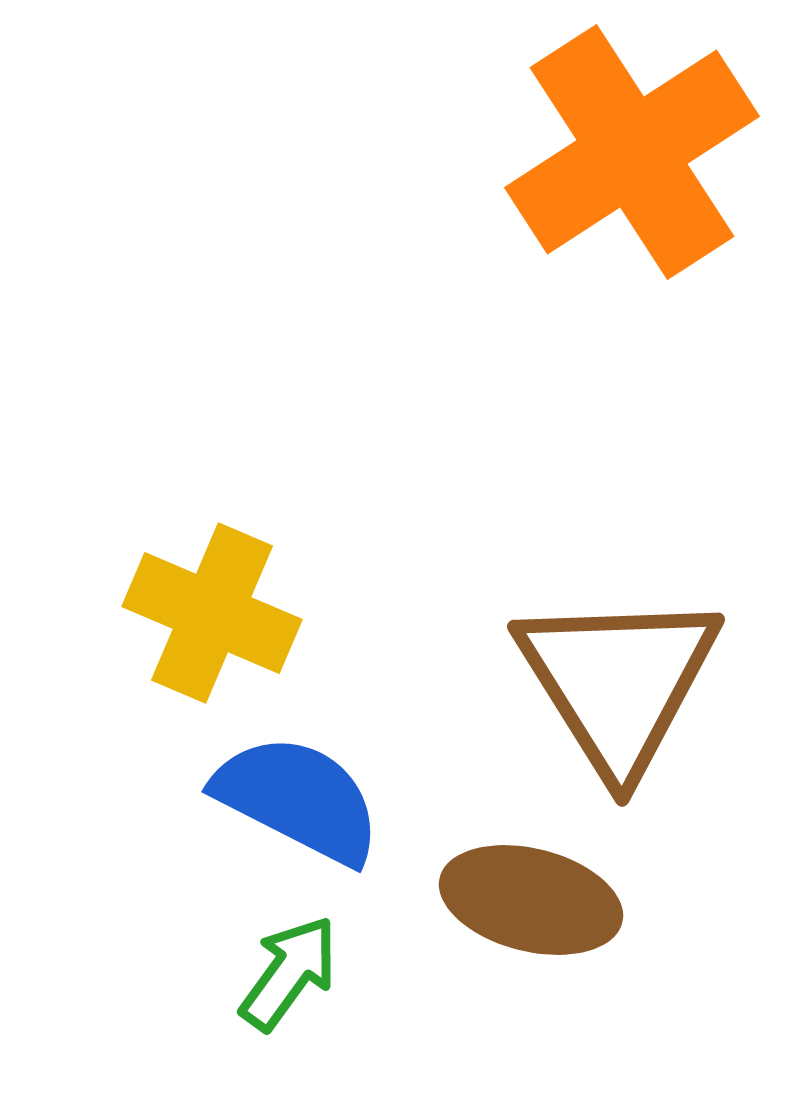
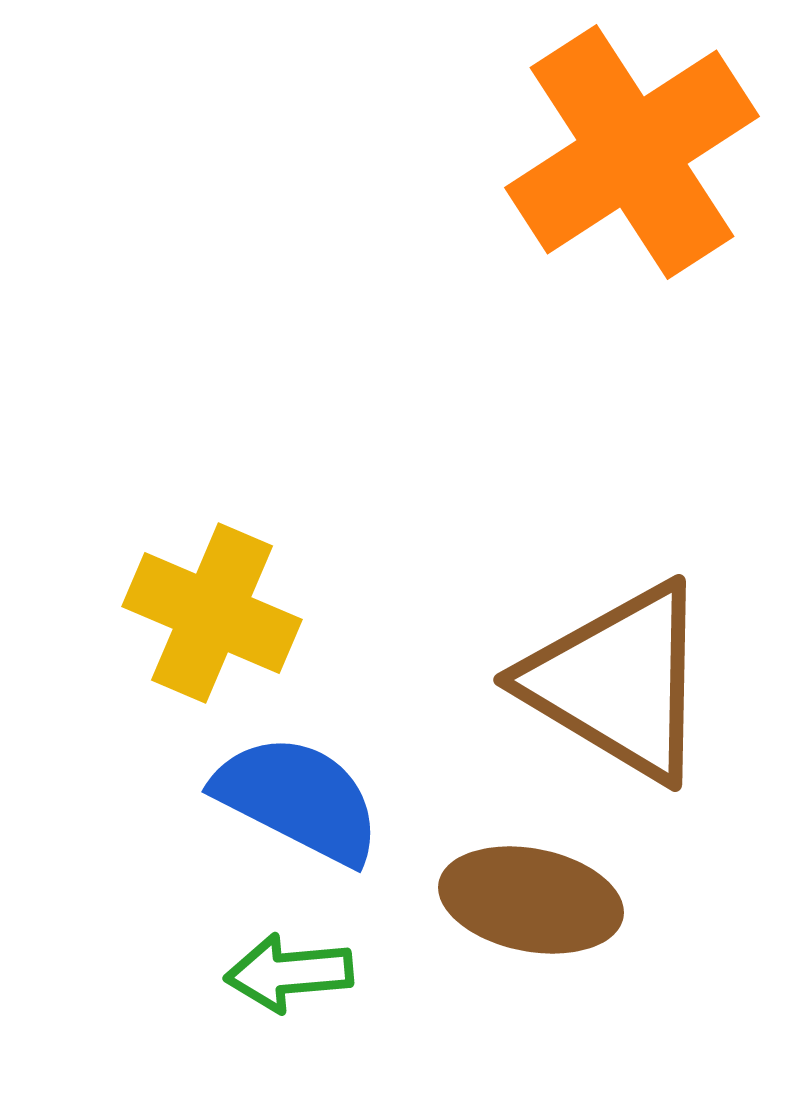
brown triangle: rotated 27 degrees counterclockwise
brown ellipse: rotated 3 degrees counterclockwise
green arrow: rotated 131 degrees counterclockwise
